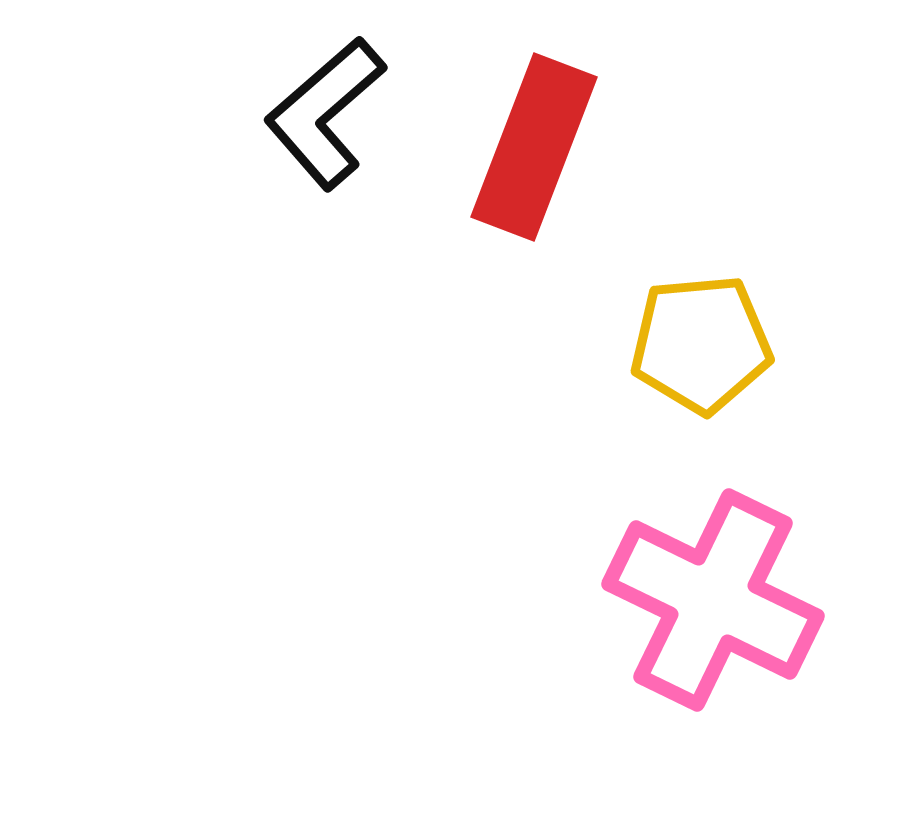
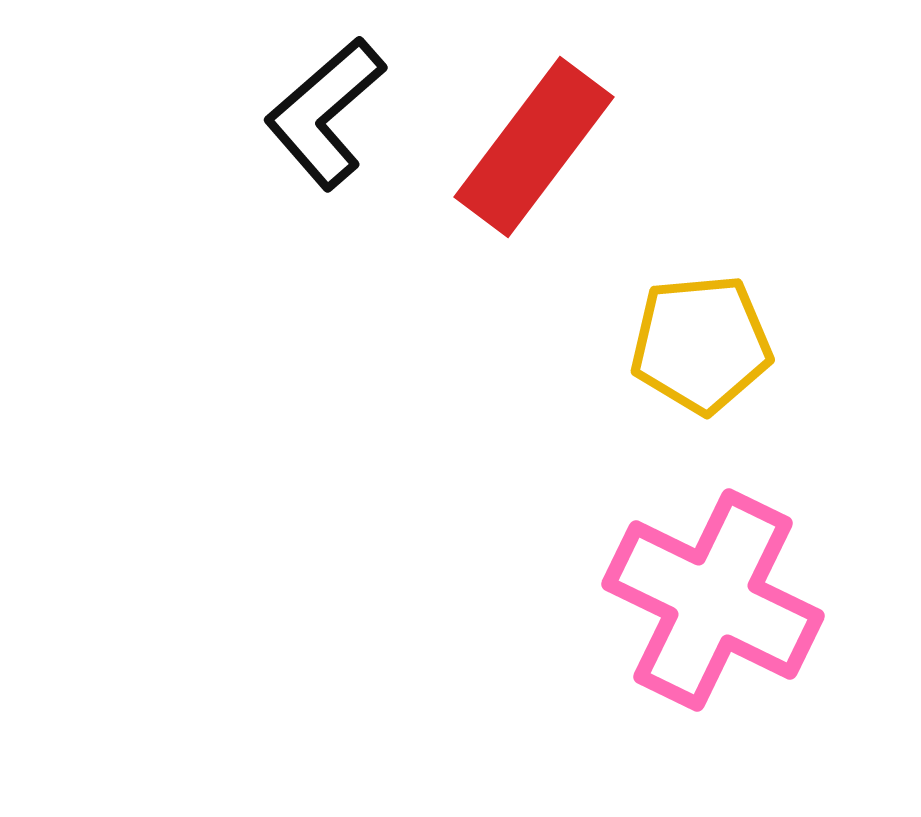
red rectangle: rotated 16 degrees clockwise
